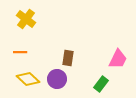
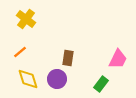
orange line: rotated 40 degrees counterclockwise
yellow diamond: rotated 30 degrees clockwise
